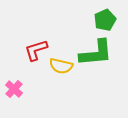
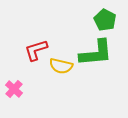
green pentagon: rotated 20 degrees counterclockwise
